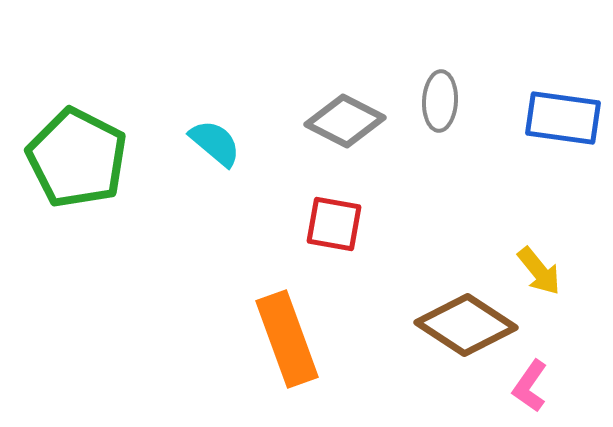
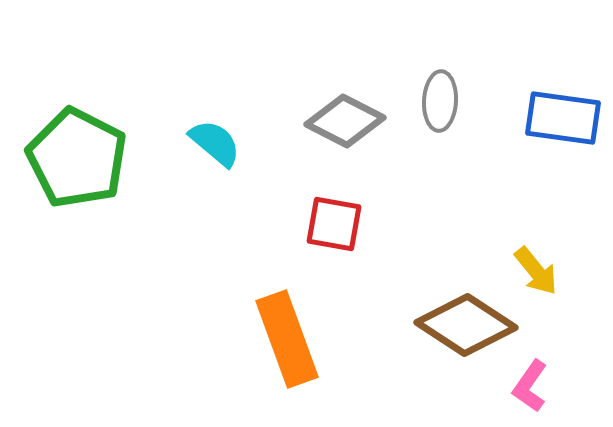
yellow arrow: moved 3 px left
